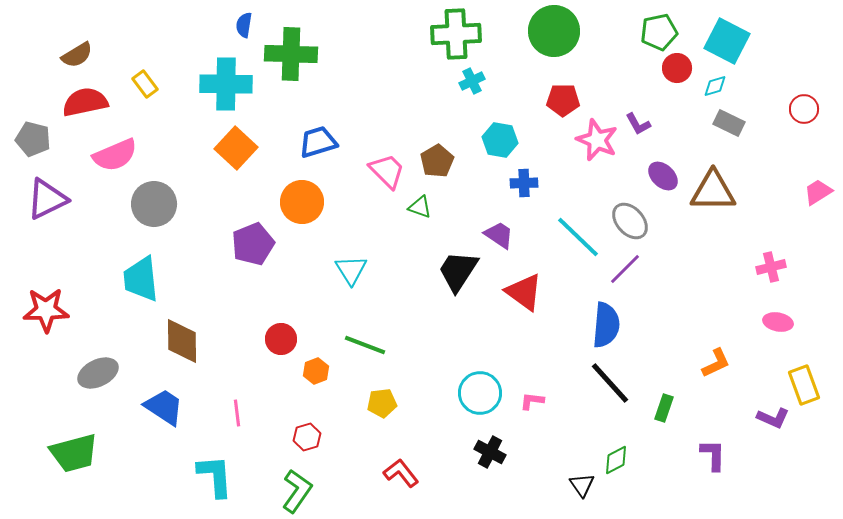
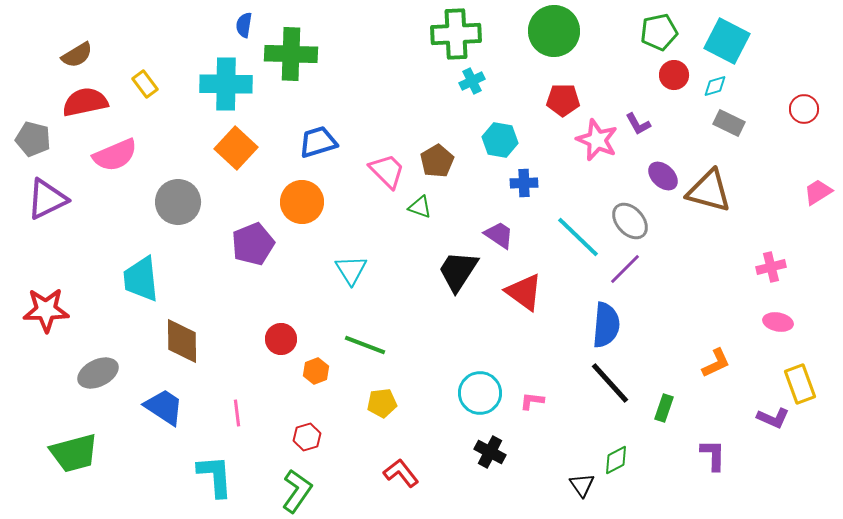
red circle at (677, 68): moved 3 px left, 7 px down
brown triangle at (713, 191): moved 4 px left; rotated 15 degrees clockwise
gray circle at (154, 204): moved 24 px right, 2 px up
yellow rectangle at (804, 385): moved 4 px left, 1 px up
